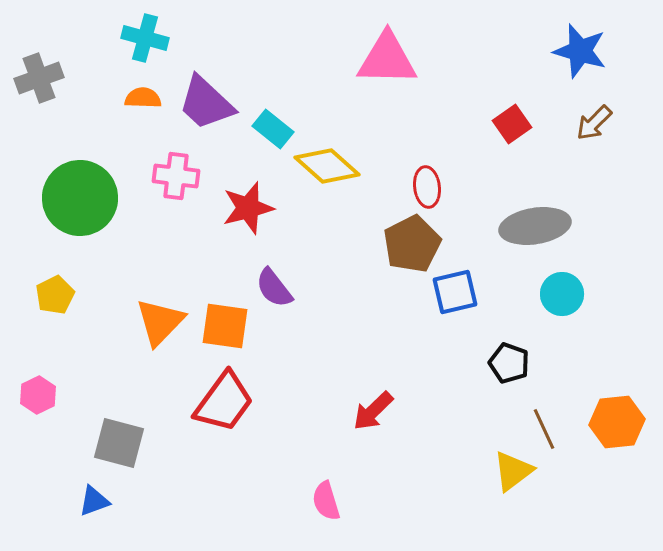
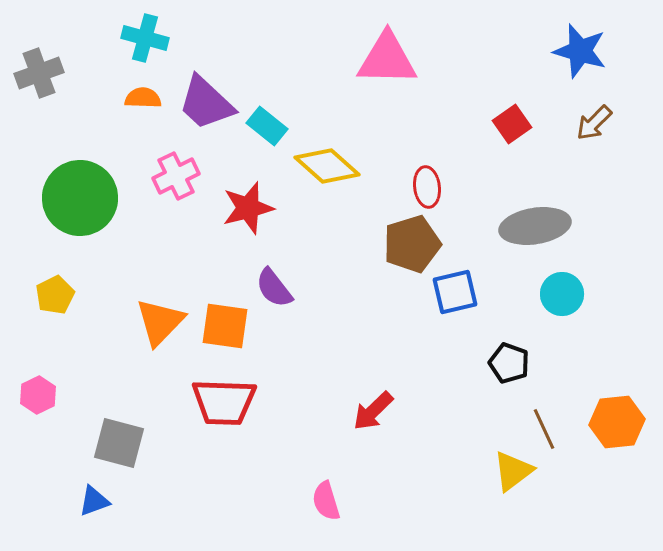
gray cross: moved 5 px up
cyan rectangle: moved 6 px left, 3 px up
pink cross: rotated 33 degrees counterclockwise
brown pentagon: rotated 10 degrees clockwise
red trapezoid: rotated 56 degrees clockwise
